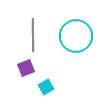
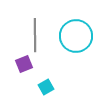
gray line: moved 2 px right
purple square: moved 2 px left, 4 px up
